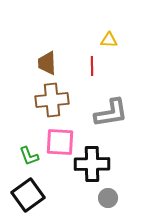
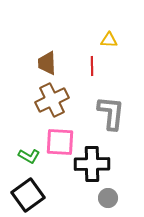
brown cross: rotated 20 degrees counterclockwise
gray L-shape: rotated 75 degrees counterclockwise
green L-shape: rotated 40 degrees counterclockwise
